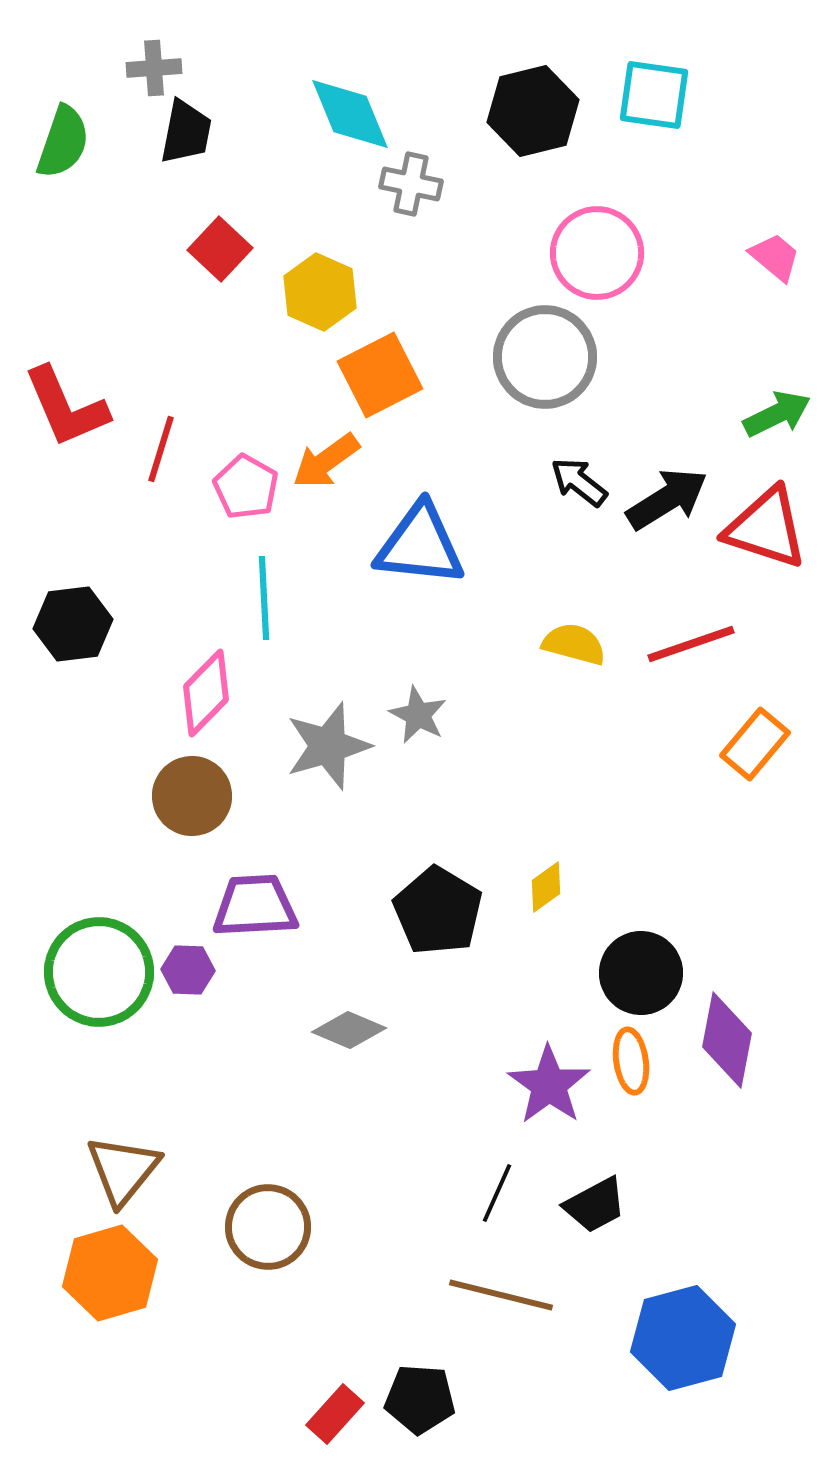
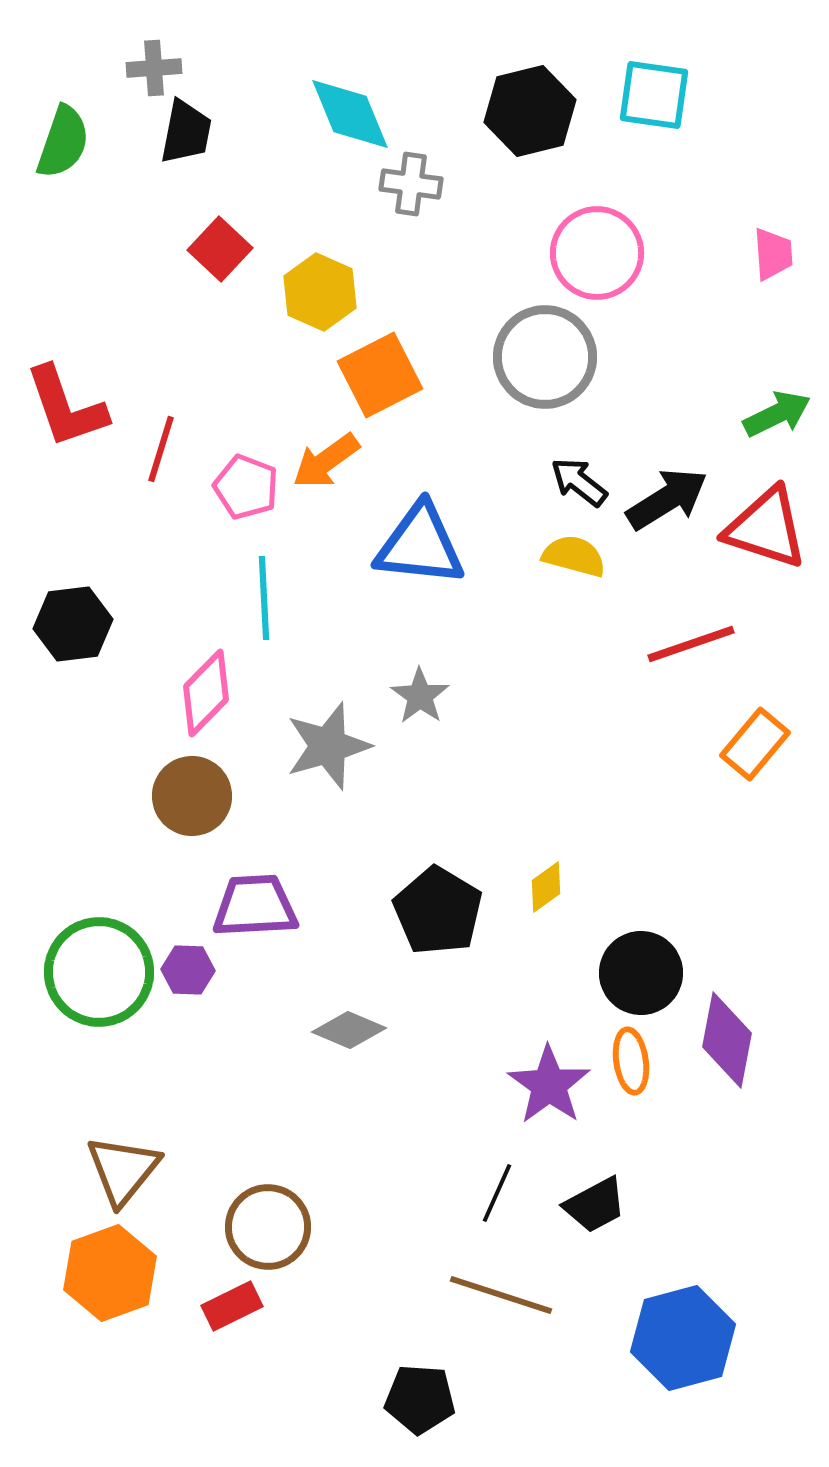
black hexagon at (533, 111): moved 3 px left
gray cross at (411, 184): rotated 4 degrees counterclockwise
pink trapezoid at (775, 257): moved 2 px left, 3 px up; rotated 46 degrees clockwise
red L-shape at (66, 407): rotated 4 degrees clockwise
pink pentagon at (246, 487): rotated 8 degrees counterclockwise
yellow semicircle at (574, 644): moved 88 px up
gray star at (418, 715): moved 2 px right, 19 px up; rotated 8 degrees clockwise
orange hexagon at (110, 1273): rotated 4 degrees counterclockwise
brown line at (501, 1295): rotated 4 degrees clockwise
red rectangle at (335, 1414): moved 103 px left, 108 px up; rotated 22 degrees clockwise
